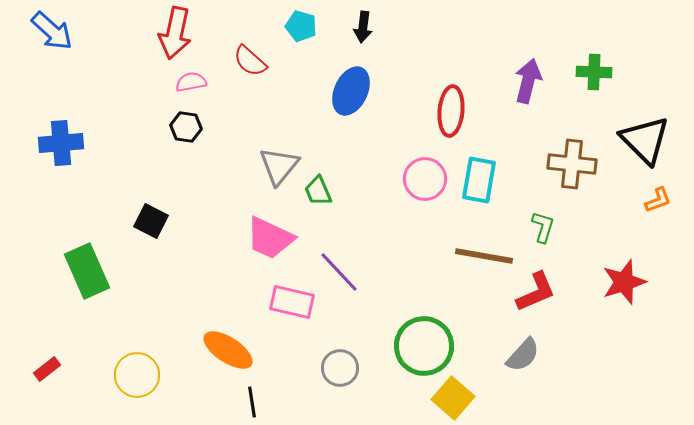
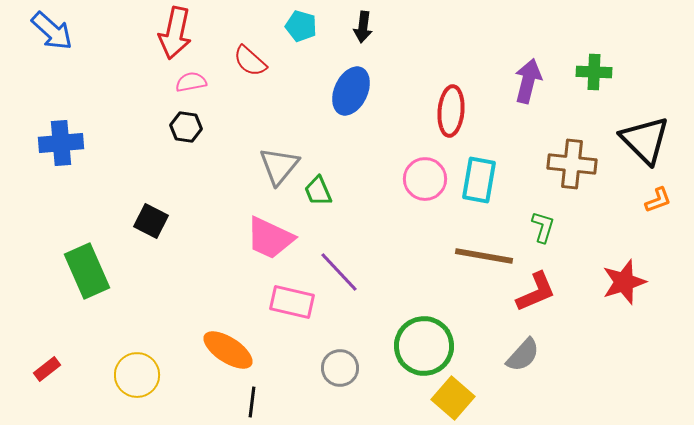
black line: rotated 16 degrees clockwise
